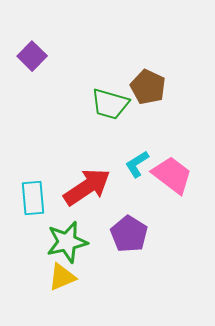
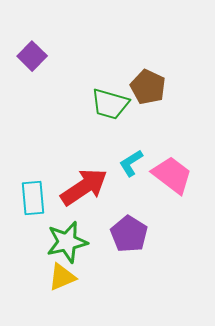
cyan L-shape: moved 6 px left, 1 px up
red arrow: moved 3 px left
